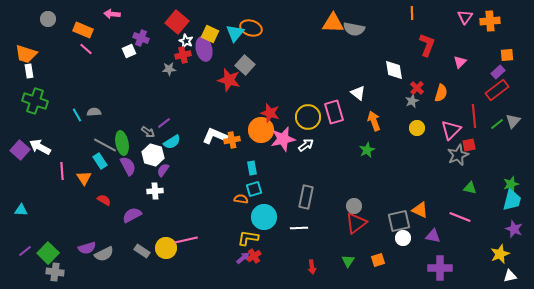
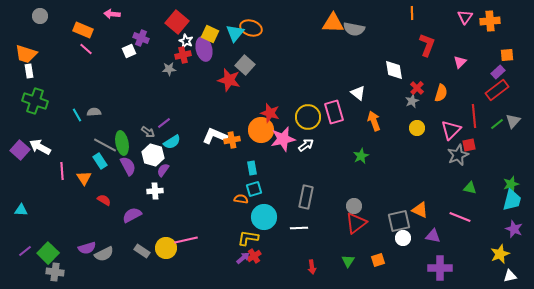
gray circle at (48, 19): moved 8 px left, 3 px up
green star at (367, 150): moved 6 px left, 6 px down
